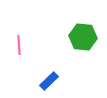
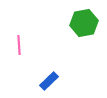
green hexagon: moved 1 px right, 14 px up; rotated 16 degrees counterclockwise
